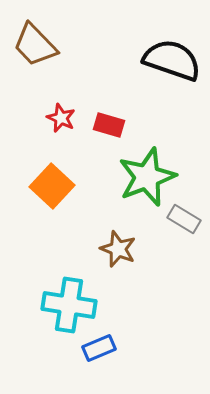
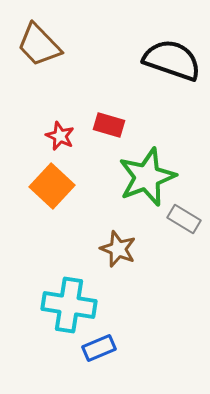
brown trapezoid: moved 4 px right
red star: moved 1 px left, 18 px down
